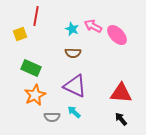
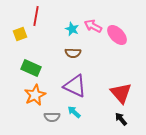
red triangle: rotated 45 degrees clockwise
